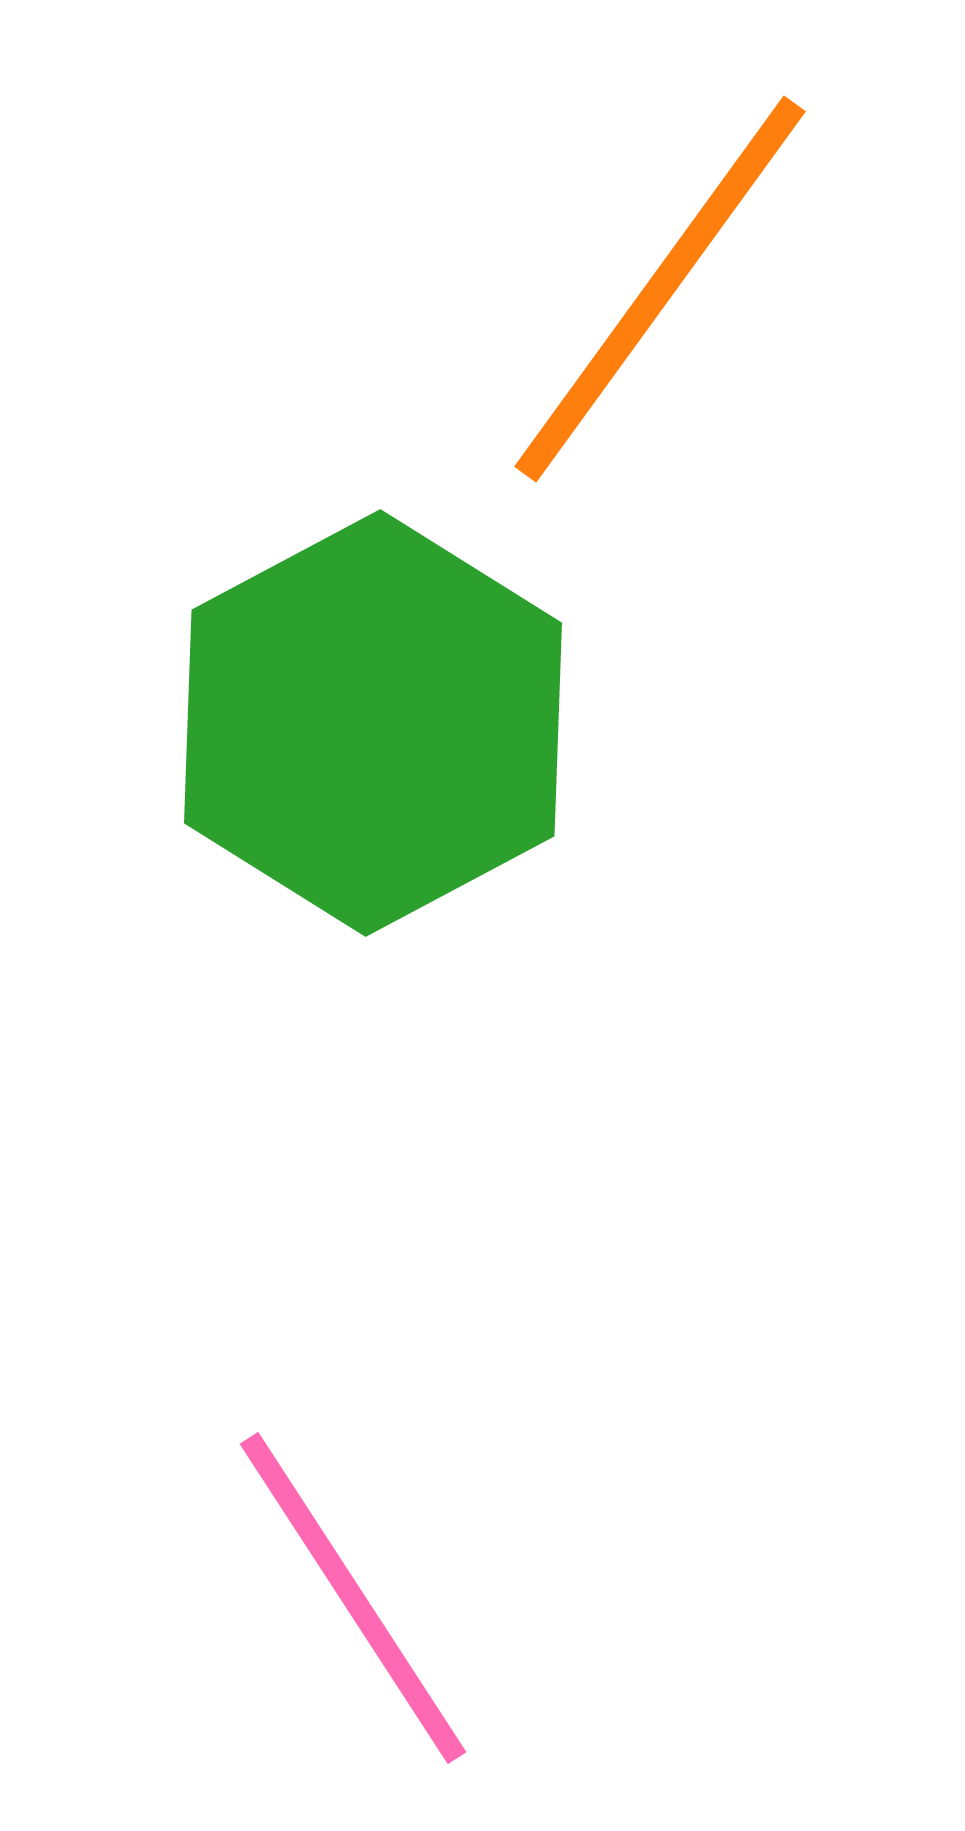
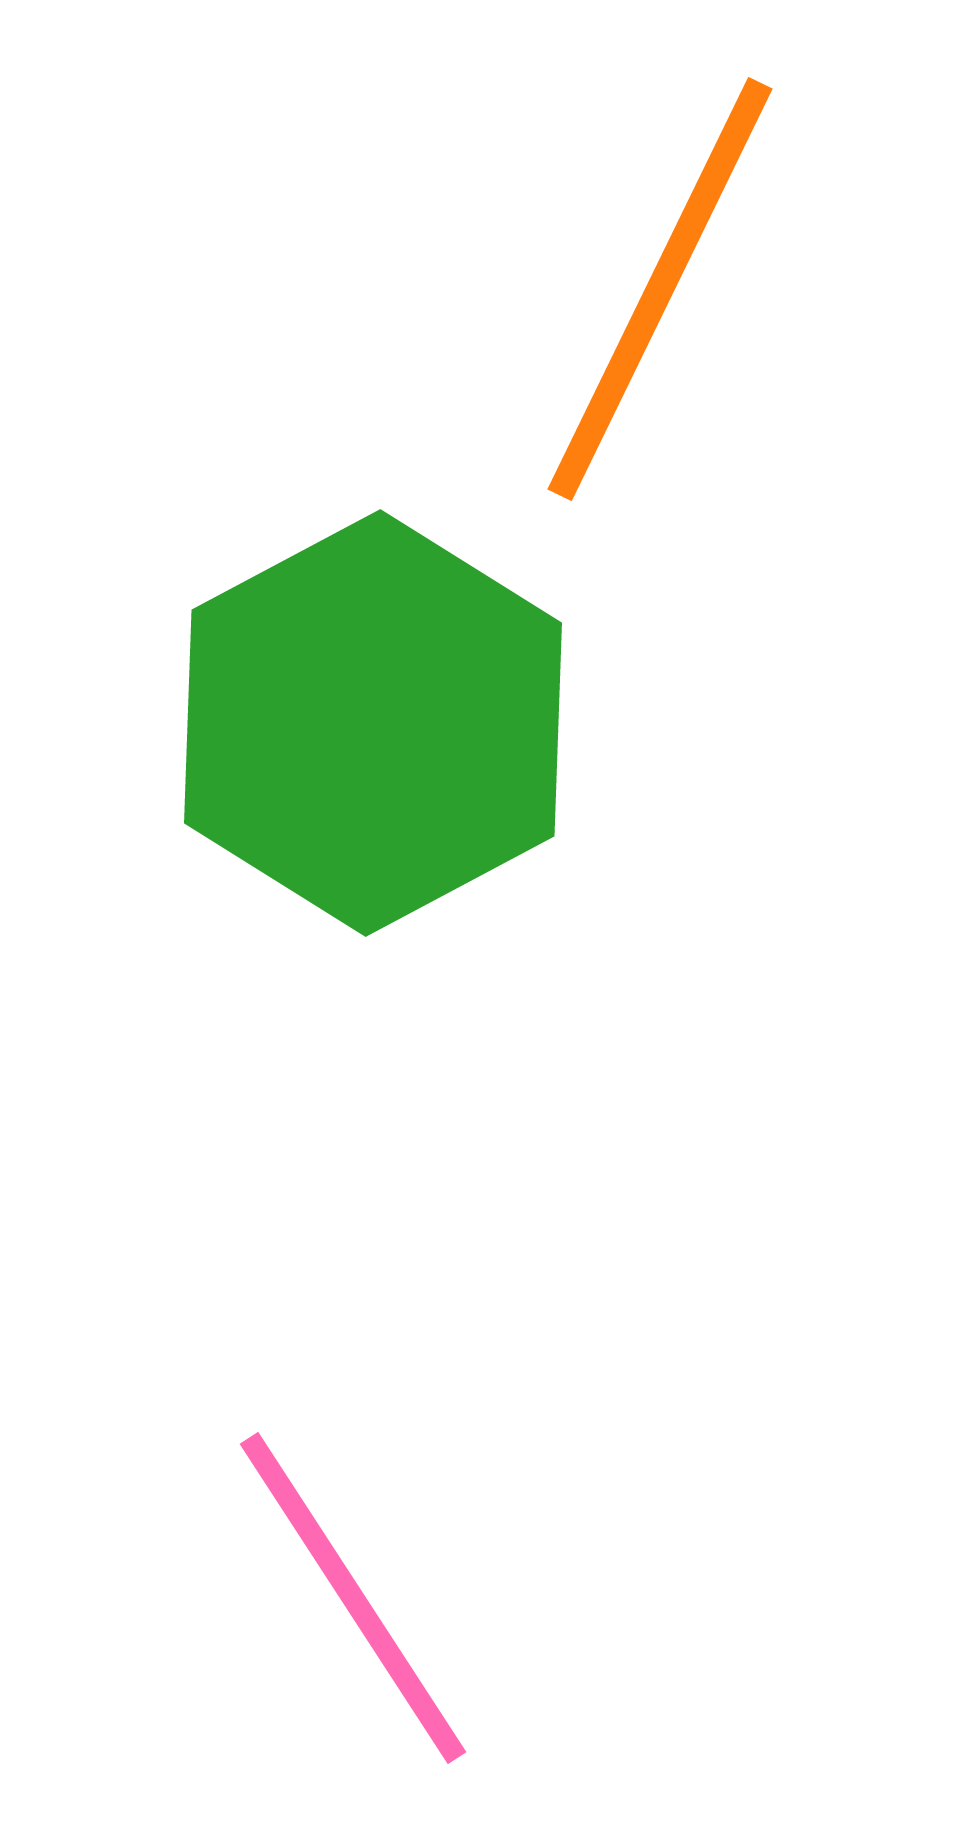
orange line: rotated 10 degrees counterclockwise
